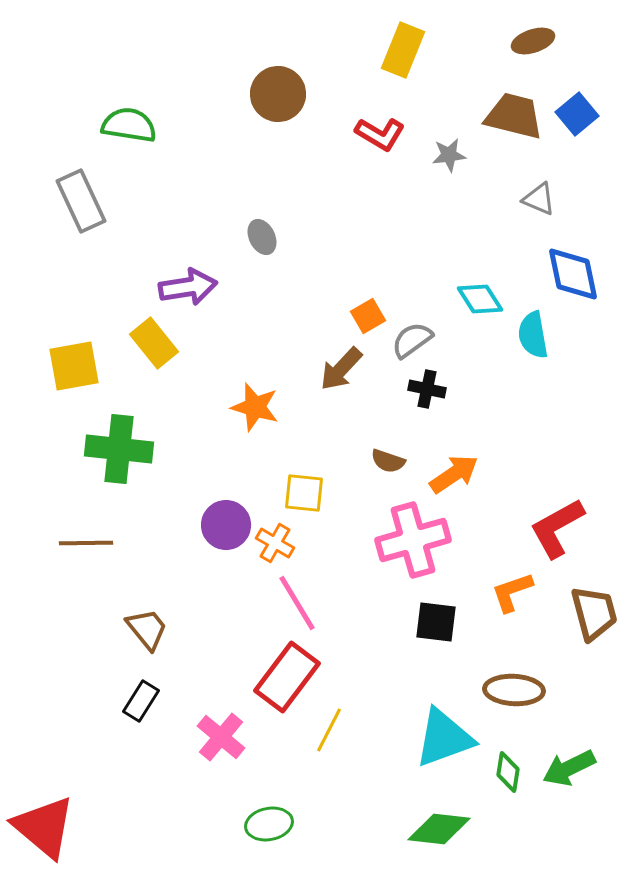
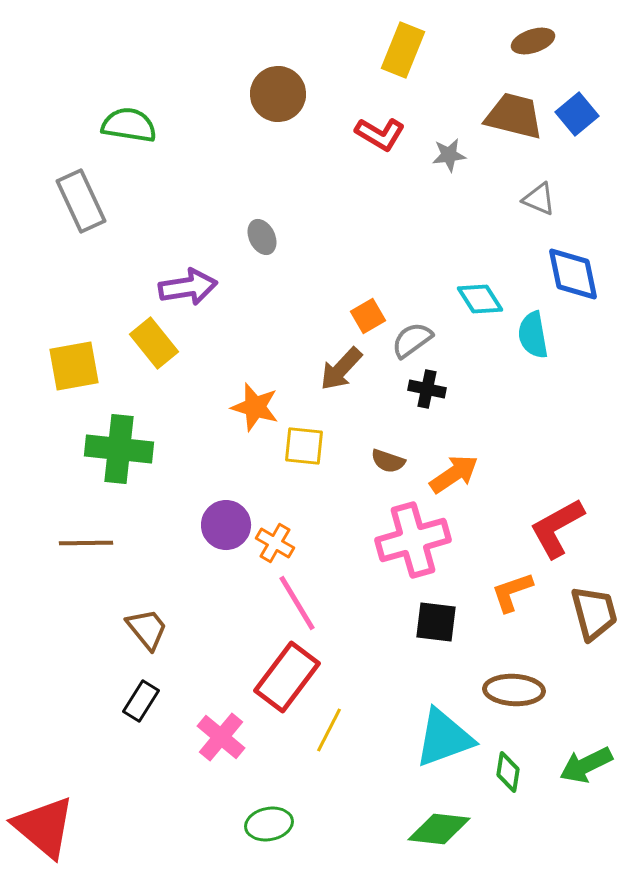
yellow square at (304, 493): moved 47 px up
green arrow at (569, 768): moved 17 px right, 3 px up
